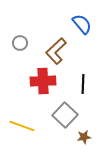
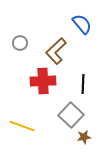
gray square: moved 6 px right
